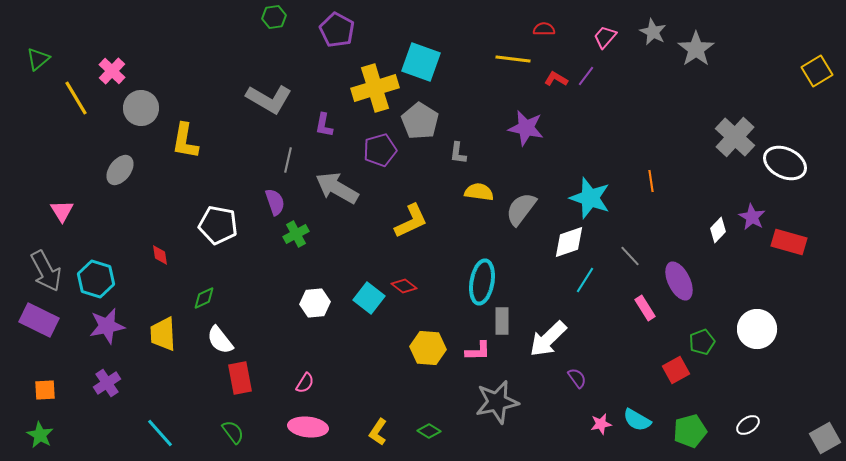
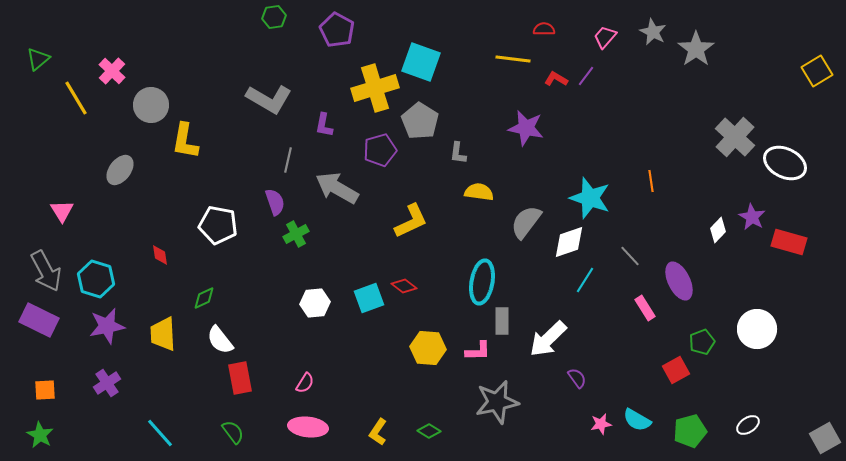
gray circle at (141, 108): moved 10 px right, 3 px up
gray semicircle at (521, 209): moved 5 px right, 13 px down
cyan square at (369, 298): rotated 32 degrees clockwise
